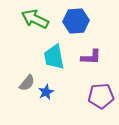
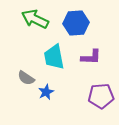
blue hexagon: moved 2 px down
gray semicircle: moved 1 px left, 5 px up; rotated 84 degrees clockwise
